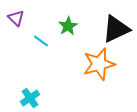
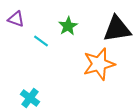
purple triangle: moved 1 px down; rotated 24 degrees counterclockwise
black triangle: moved 1 px right; rotated 16 degrees clockwise
cyan cross: rotated 18 degrees counterclockwise
